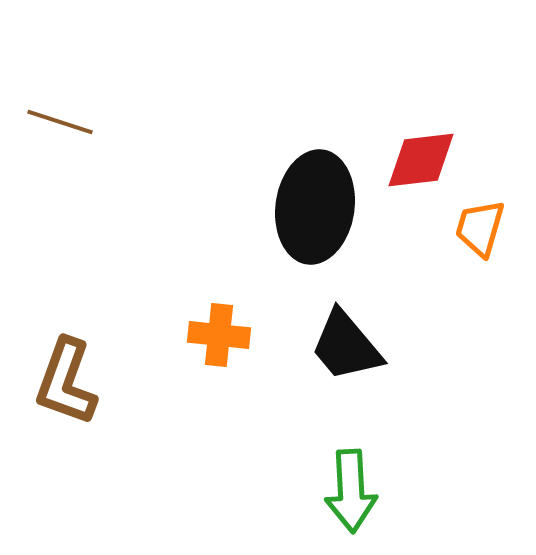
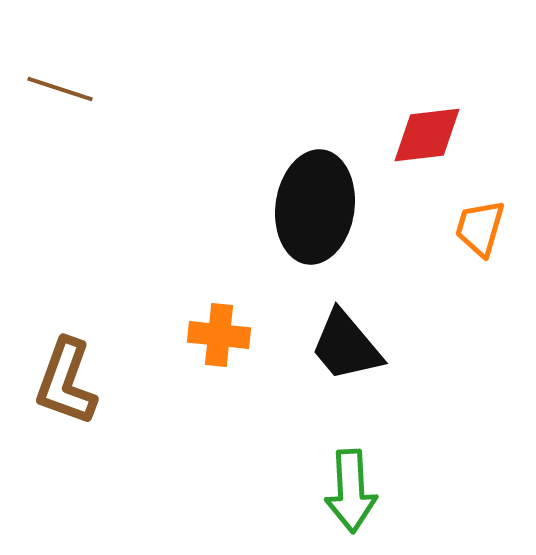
brown line: moved 33 px up
red diamond: moved 6 px right, 25 px up
